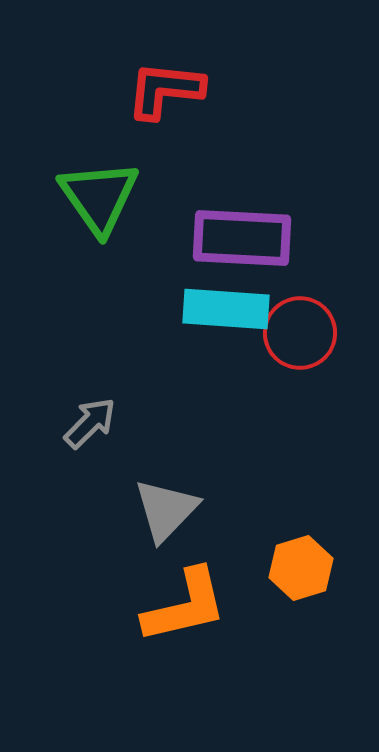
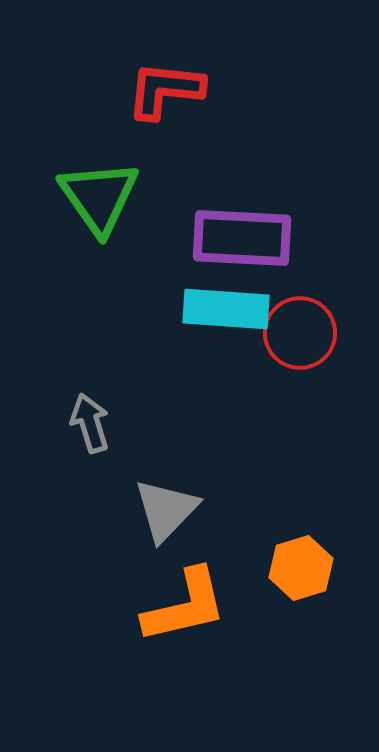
gray arrow: rotated 62 degrees counterclockwise
